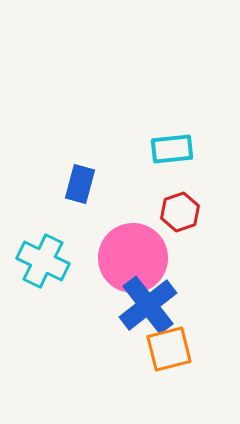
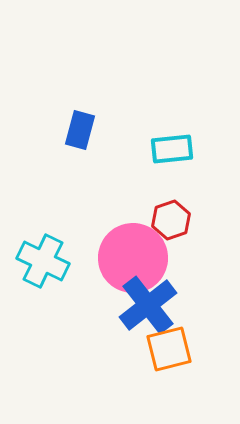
blue rectangle: moved 54 px up
red hexagon: moved 9 px left, 8 px down
